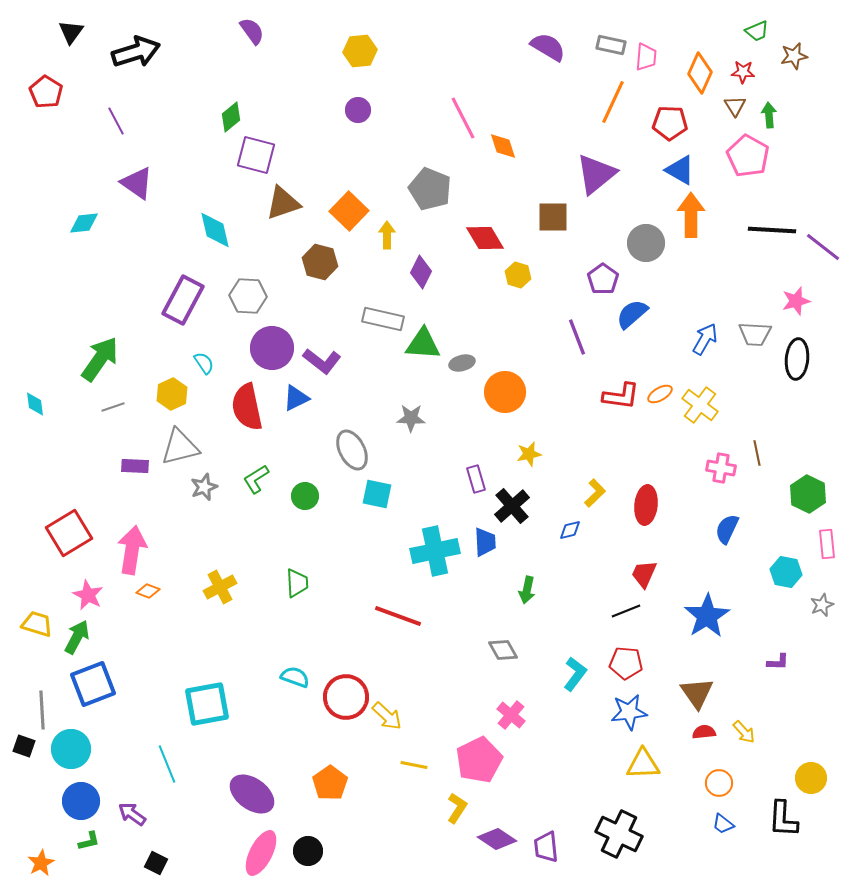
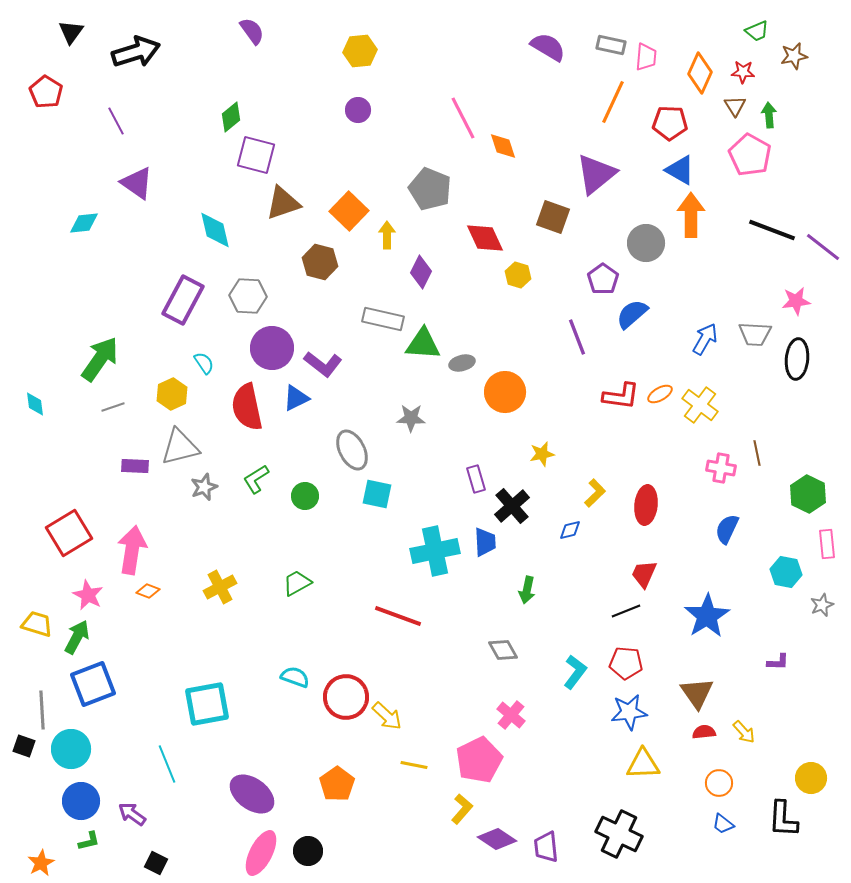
pink pentagon at (748, 156): moved 2 px right, 1 px up
brown square at (553, 217): rotated 20 degrees clockwise
black line at (772, 230): rotated 18 degrees clockwise
red diamond at (485, 238): rotated 6 degrees clockwise
pink star at (796, 301): rotated 8 degrees clockwise
purple L-shape at (322, 361): moved 1 px right, 3 px down
yellow star at (529, 454): moved 13 px right
green trapezoid at (297, 583): rotated 116 degrees counterclockwise
cyan L-shape at (575, 674): moved 2 px up
orange pentagon at (330, 783): moved 7 px right, 1 px down
yellow L-shape at (457, 808): moved 5 px right, 1 px down; rotated 8 degrees clockwise
